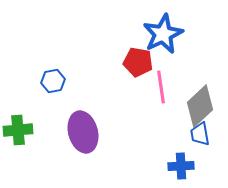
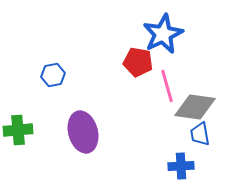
blue hexagon: moved 6 px up
pink line: moved 6 px right, 1 px up; rotated 8 degrees counterclockwise
gray diamond: moved 5 px left, 1 px down; rotated 51 degrees clockwise
